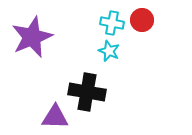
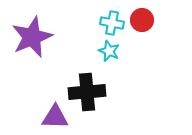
black cross: rotated 15 degrees counterclockwise
